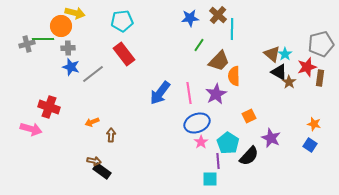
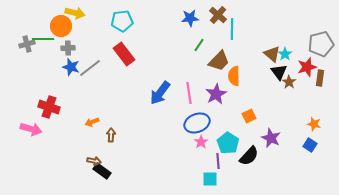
black triangle at (279, 72): rotated 24 degrees clockwise
gray line at (93, 74): moved 3 px left, 6 px up
